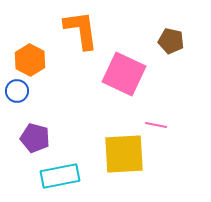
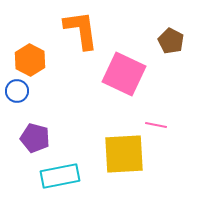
brown pentagon: rotated 15 degrees clockwise
